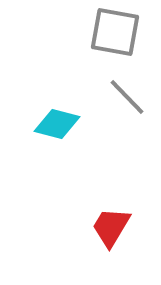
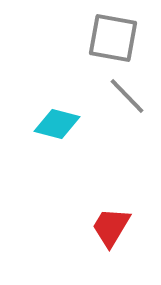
gray square: moved 2 px left, 6 px down
gray line: moved 1 px up
